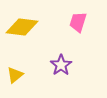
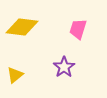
pink trapezoid: moved 7 px down
purple star: moved 3 px right, 2 px down
